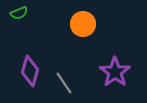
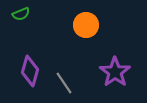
green semicircle: moved 2 px right, 1 px down
orange circle: moved 3 px right, 1 px down
